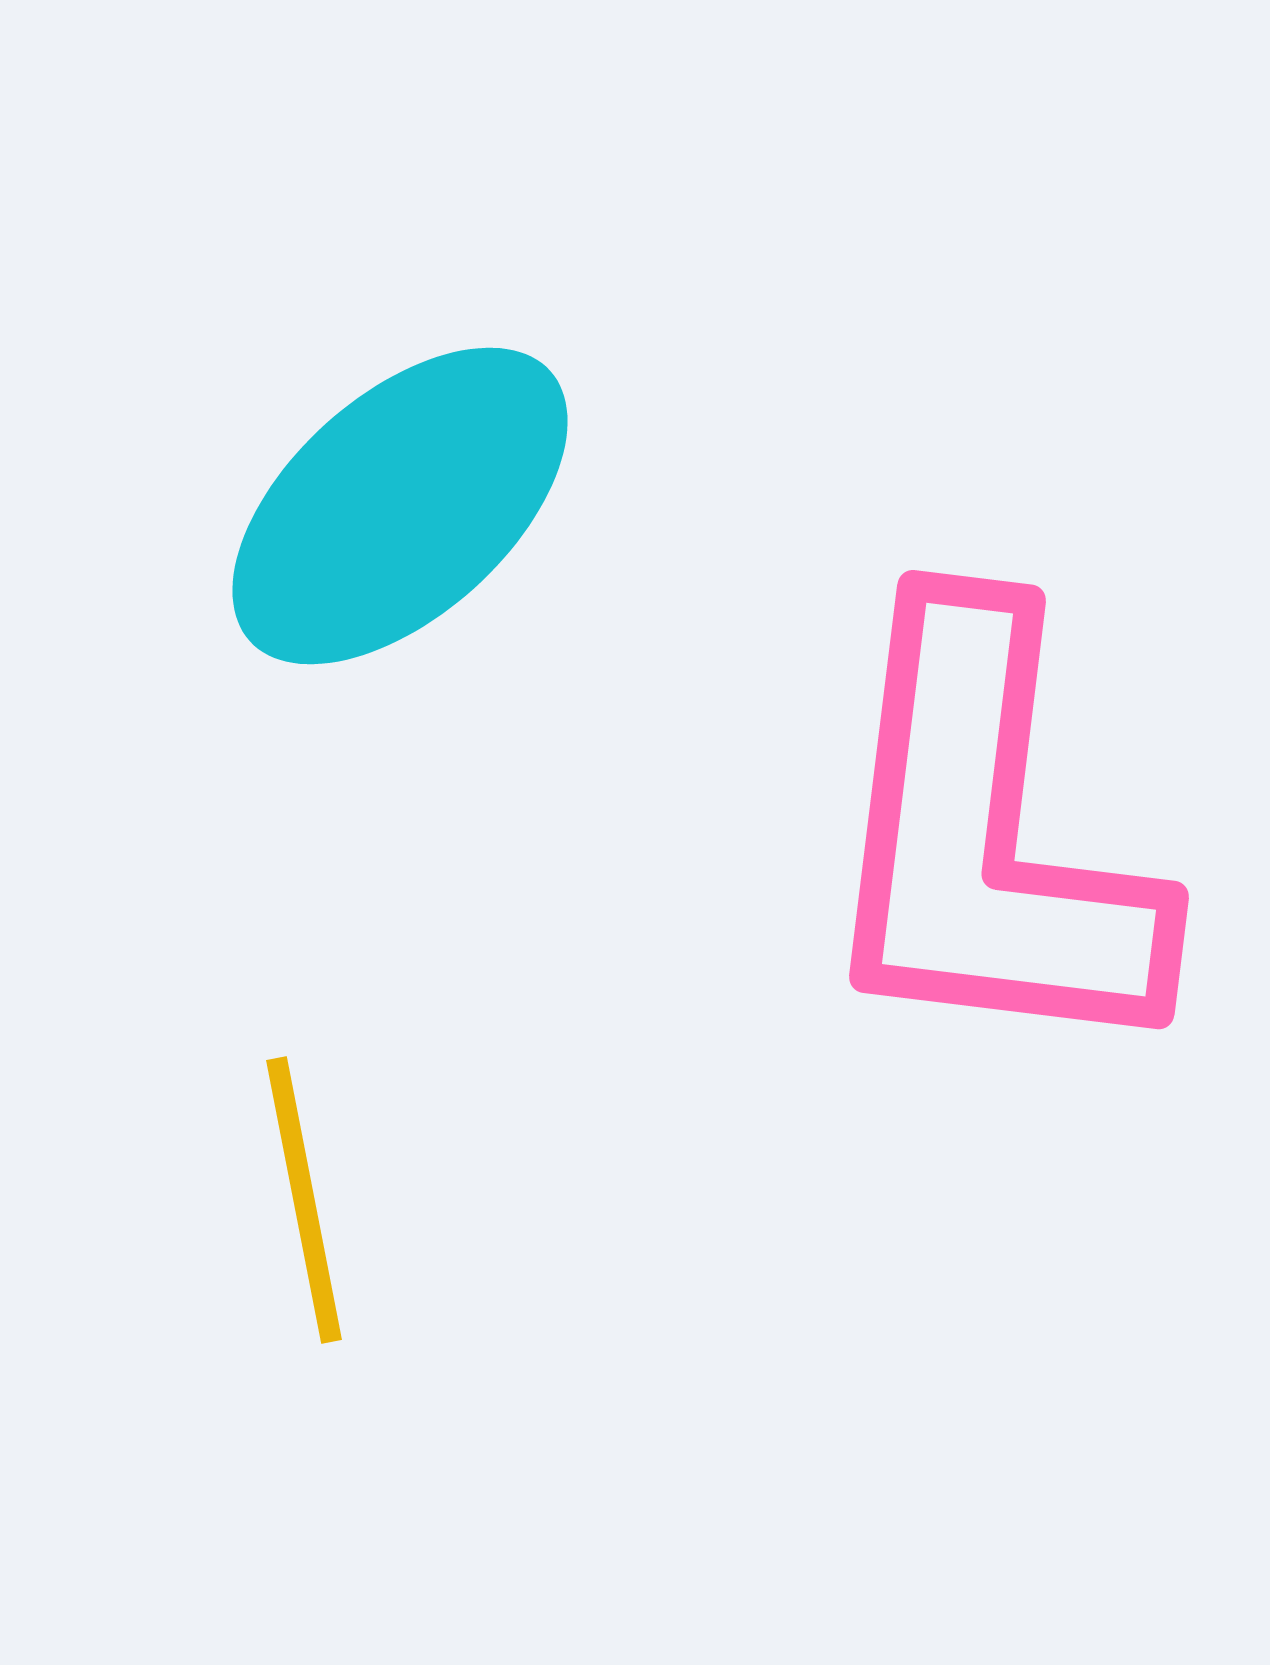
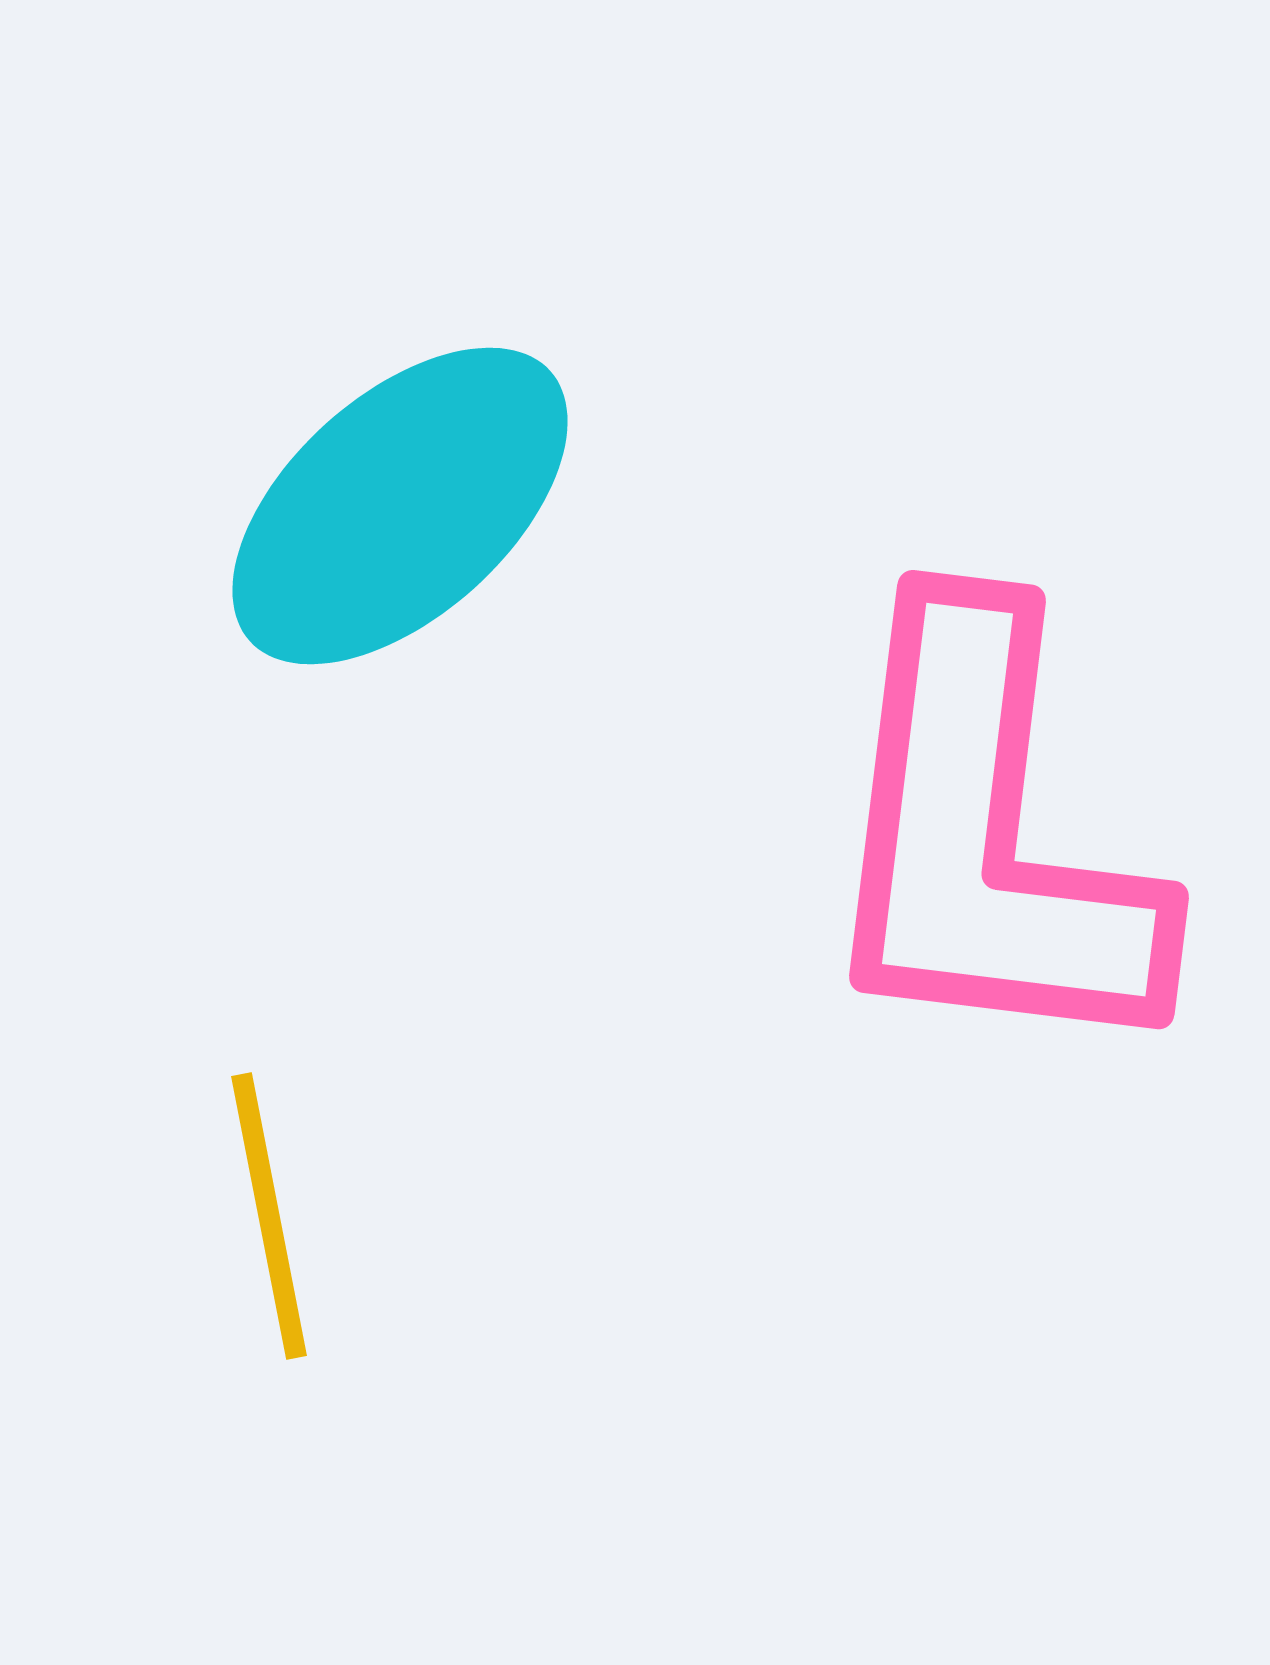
yellow line: moved 35 px left, 16 px down
